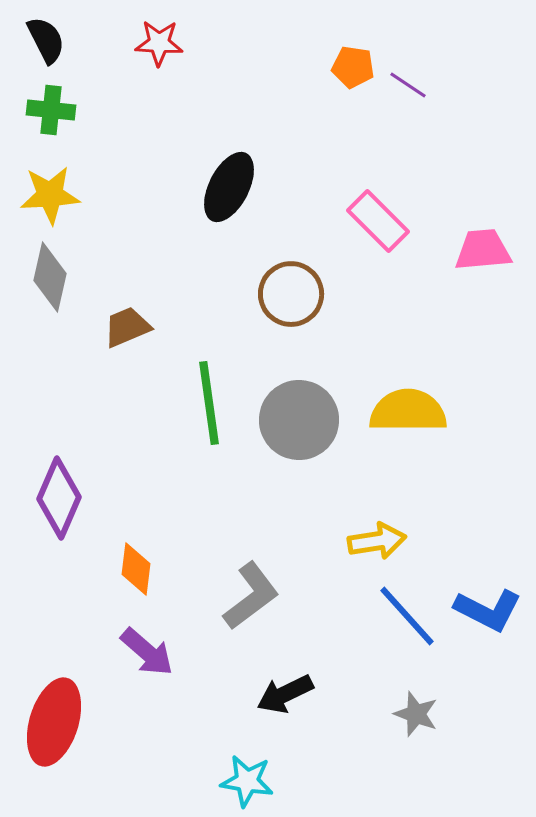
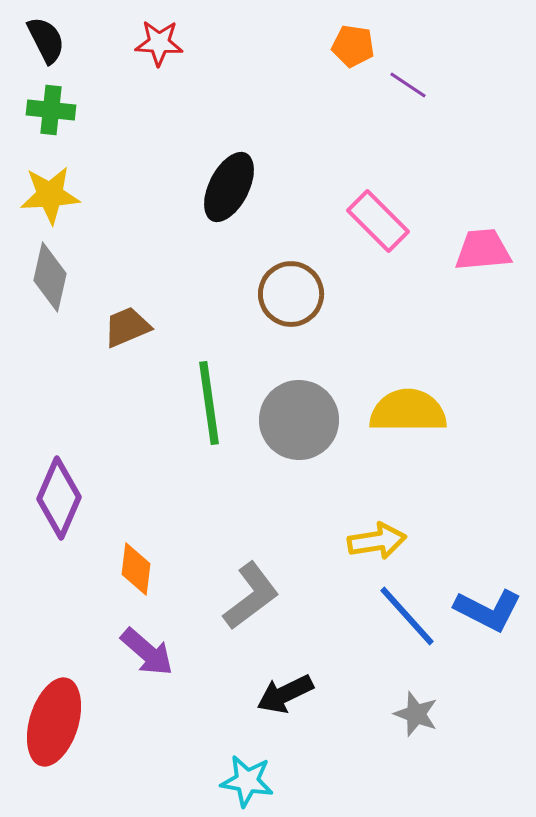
orange pentagon: moved 21 px up
